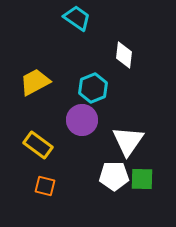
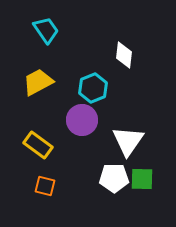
cyan trapezoid: moved 31 px left, 12 px down; rotated 20 degrees clockwise
yellow trapezoid: moved 3 px right
white pentagon: moved 2 px down
